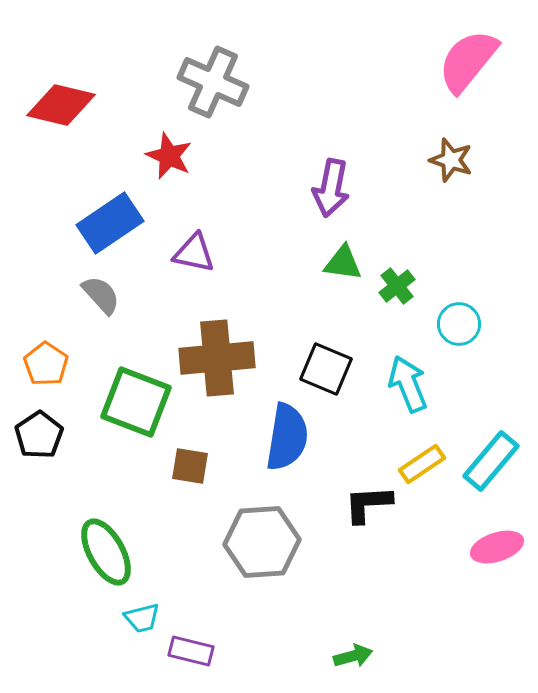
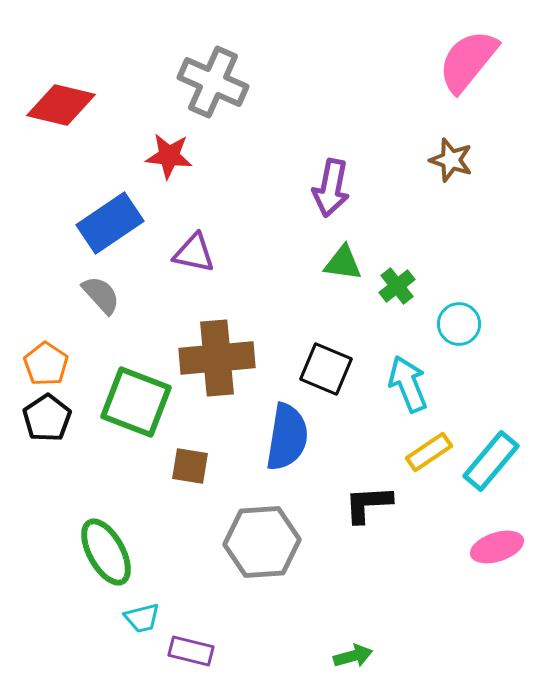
red star: rotated 18 degrees counterclockwise
black pentagon: moved 8 px right, 17 px up
yellow rectangle: moved 7 px right, 12 px up
